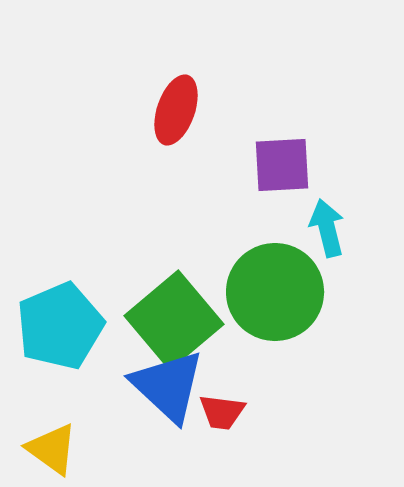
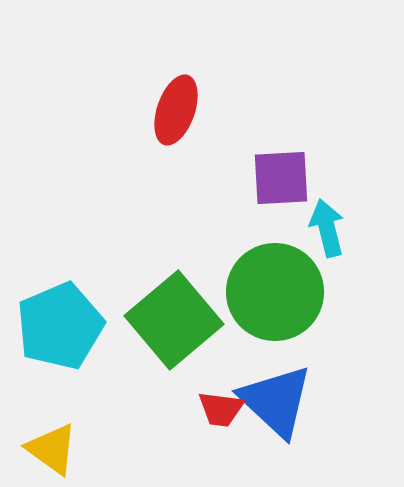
purple square: moved 1 px left, 13 px down
blue triangle: moved 108 px right, 15 px down
red trapezoid: moved 1 px left, 3 px up
